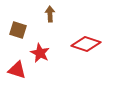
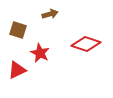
brown arrow: rotated 77 degrees clockwise
red triangle: rotated 42 degrees counterclockwise
